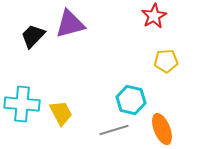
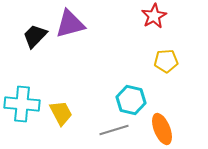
black trapezoid: moved 2 px right
